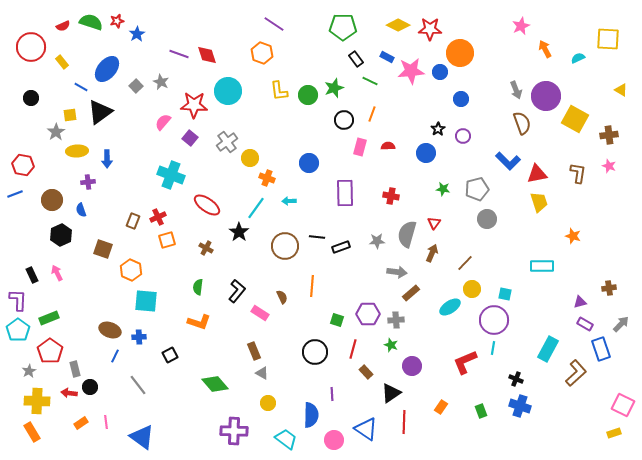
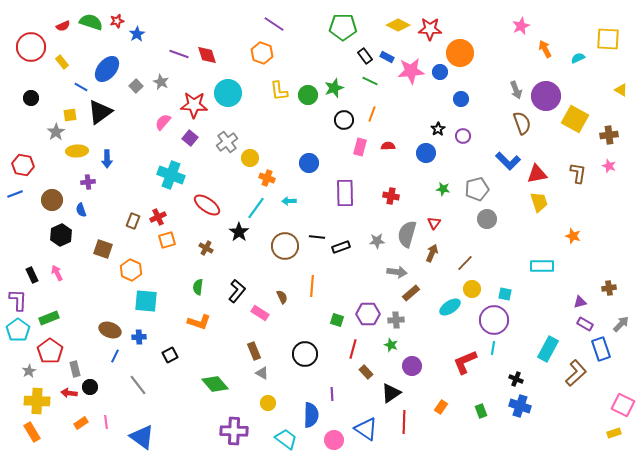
black rectangle at (356, 59): moved 9 px right, 3 px up
cyan circle at (228, 91): moved 2 px down
black circle at (315, 352): moved 10 px left, 2 px down
